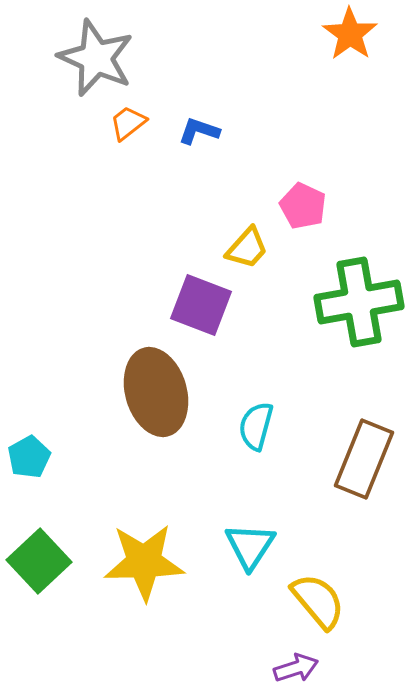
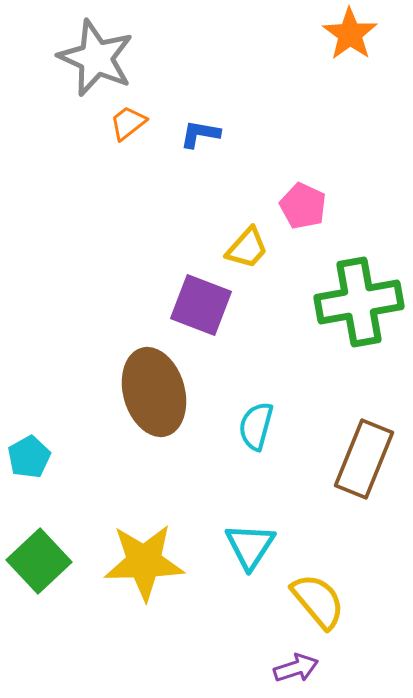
blue L-shape: moved 1 px right, 3 px down; rotated 9 degrees counterclockwise
brown ellipse: moved 2 px left
